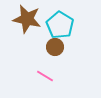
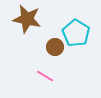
cyan pentagon: moved 16 px right, 8 px down
